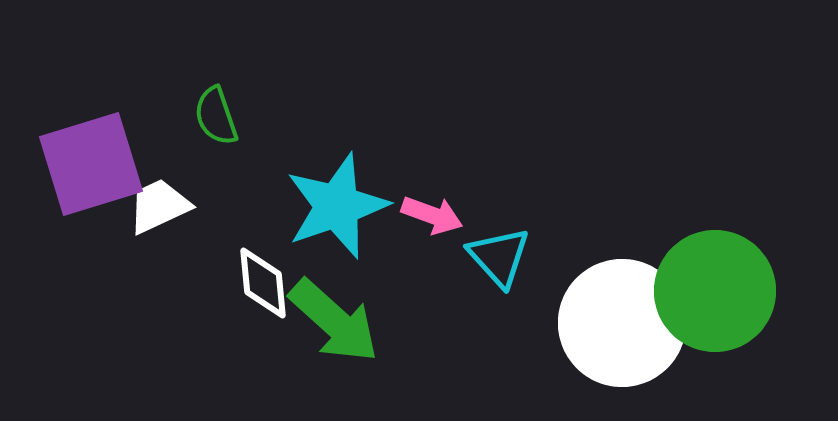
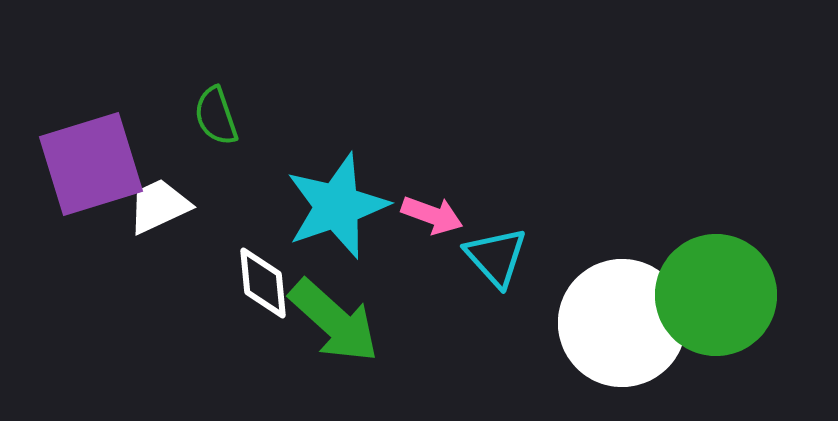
cyan triangle: moved 3 px left
green circle: moved 1 px right, 4 px down
